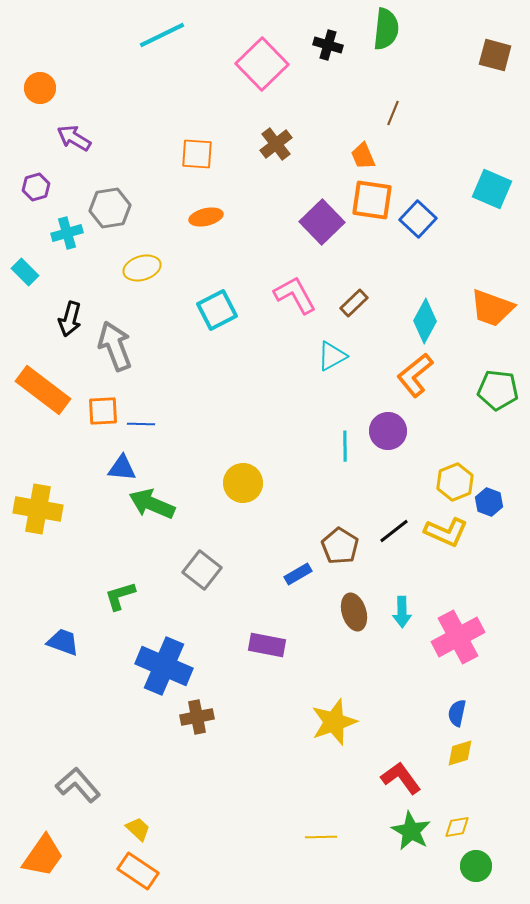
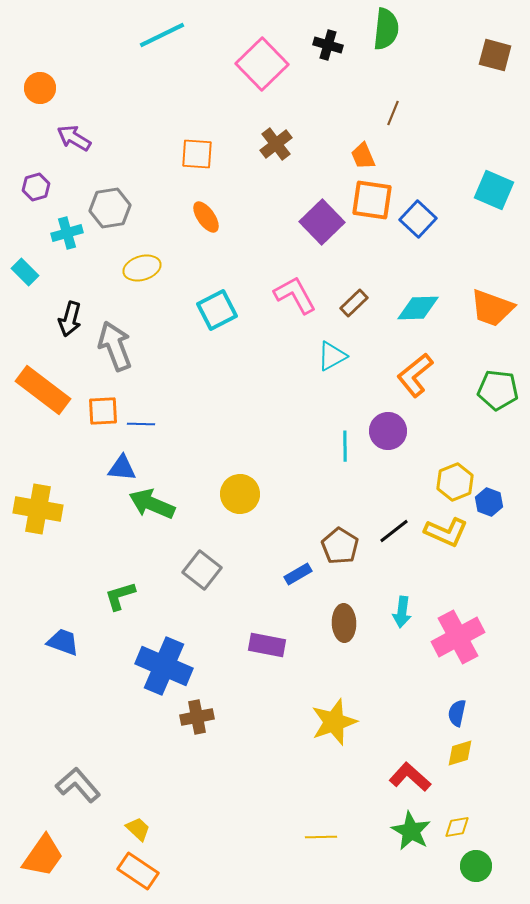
cyan square at (492, 189): moved 2 px right, 1 px down
orange ellipse at (206, 217): rotated 68 degrees clockwise
cyan diamond at (425, 321): moved 7 px left, 13 px up; rotated 60 degrees clockwise
yellow circle at (243, 483): moved 3 px left, 11 px down
brown ellipse at (354, 612): moved 10 px left, 11 px down; rotated 15 degrees clockwise
cyan arrow at (402, 612): rotated 8 degrees clockwise
red L-shape at (401, 778): moved 9 px right, 1 px up; rotated 12 degrees counterclockwise
